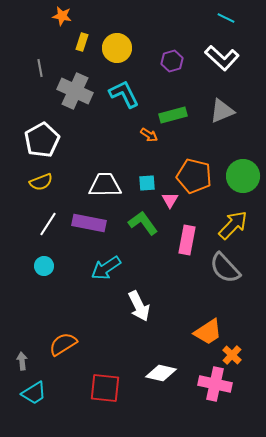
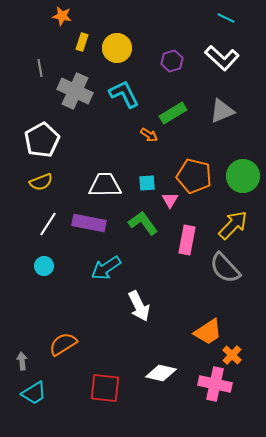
green rectangle: moved 2 px up; rotated 16 degrees counterclockwise
